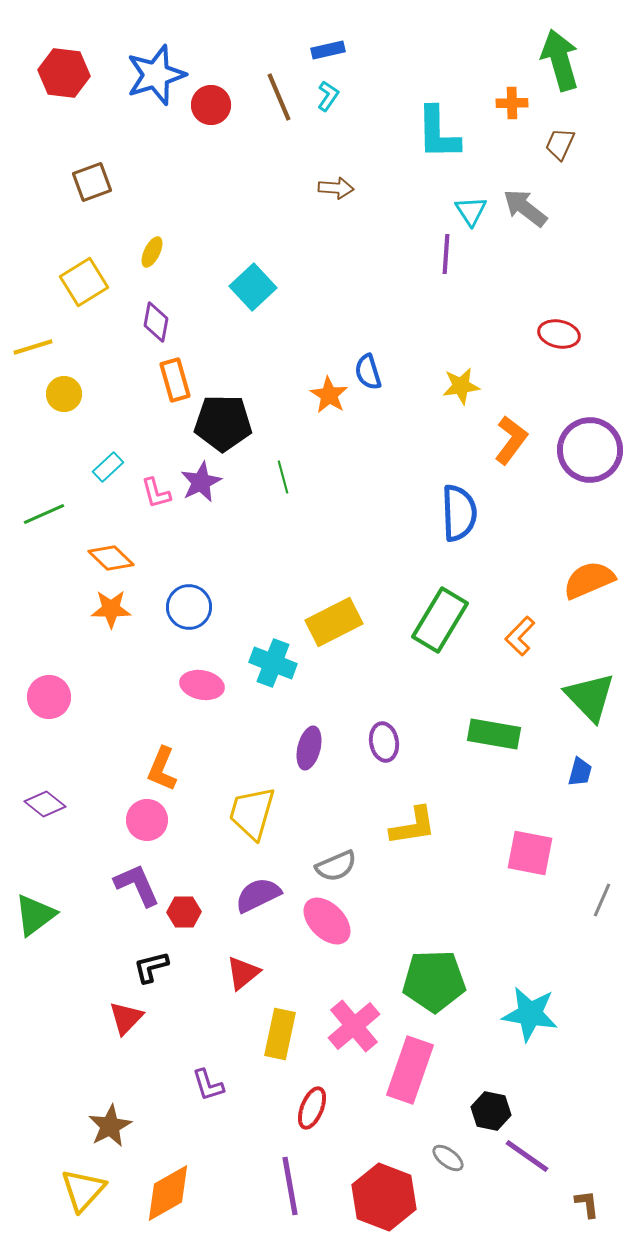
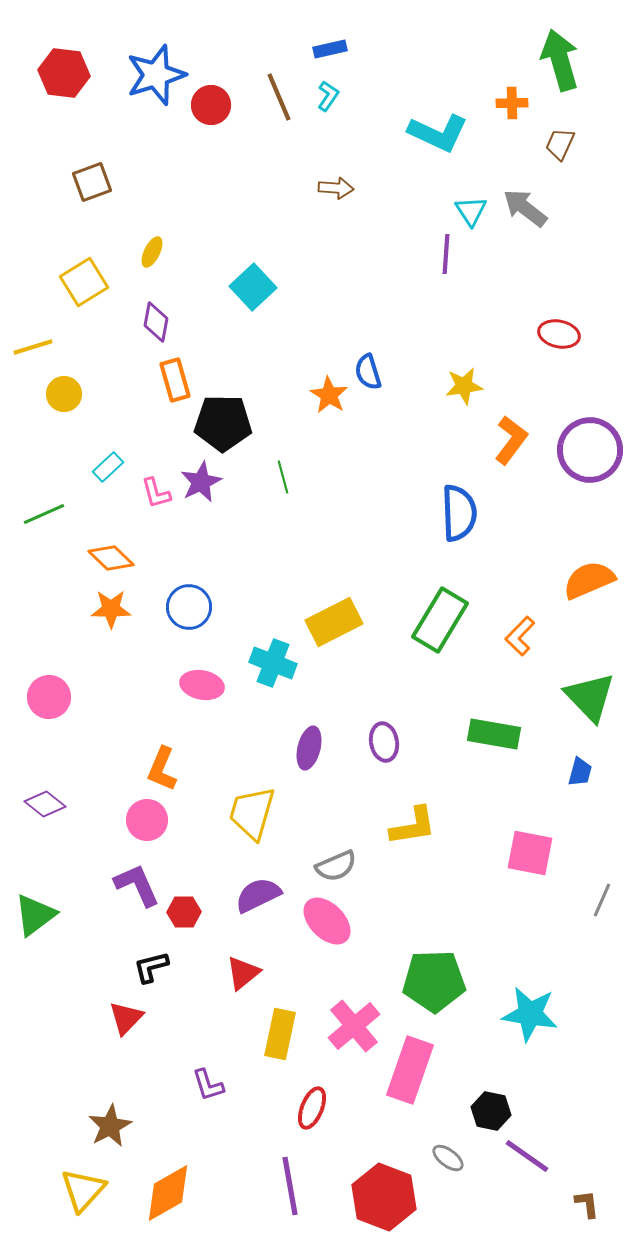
blue rectangle at (328, 50): moved 2 px right, 1 px up
cyan L-shape at (438, 133): rotated 64 degrees counterclockwise
yellow star at (461, 386): moved 3 px right
